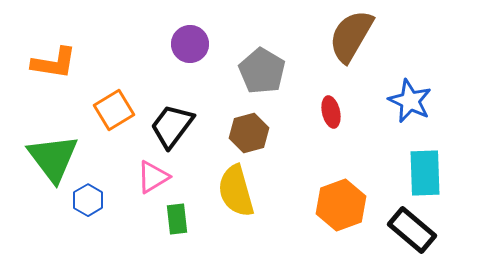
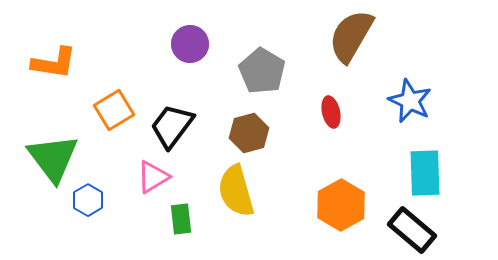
orange hexagon: rotated 9 degrees counterclockwise
green rectangle: moved 4 px right
